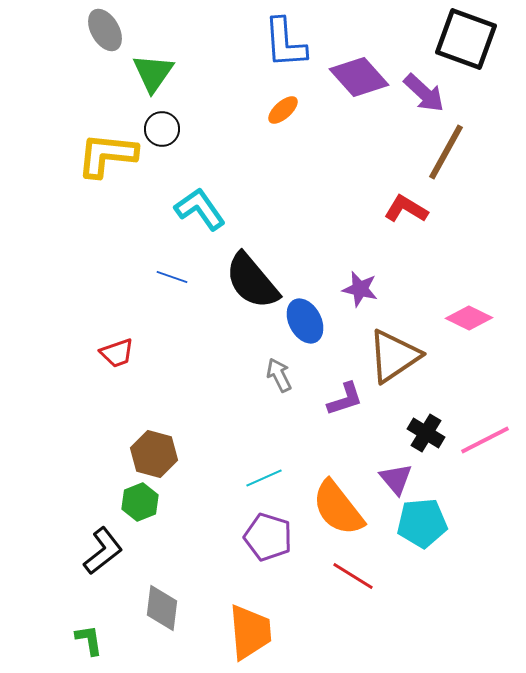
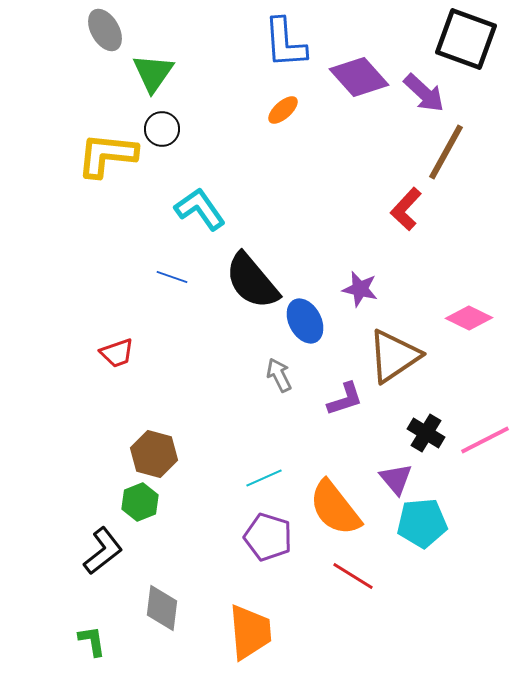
red L-shape: rotated 78 degrees counterclockwise
orange semicircle: moved 3 px left
green L-shape: moved 3 px right, 1 px down
